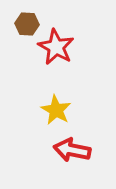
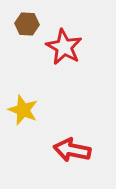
red star: moved 8 px right
yellow star: moved 33 px left; rotated 8 degrees counterclockwise
